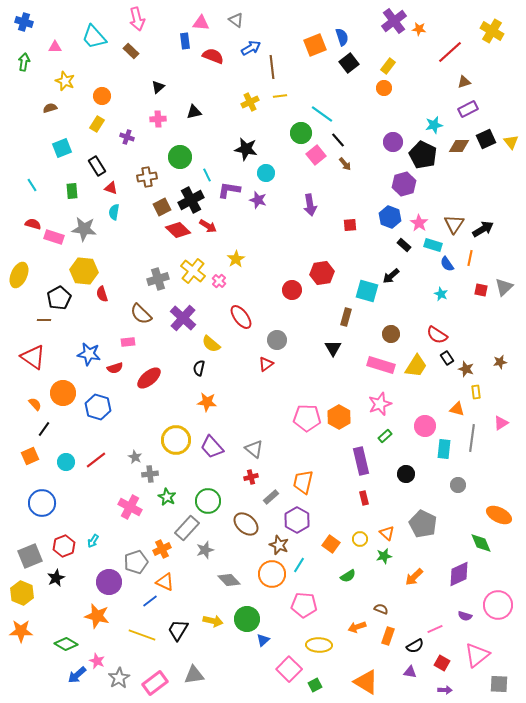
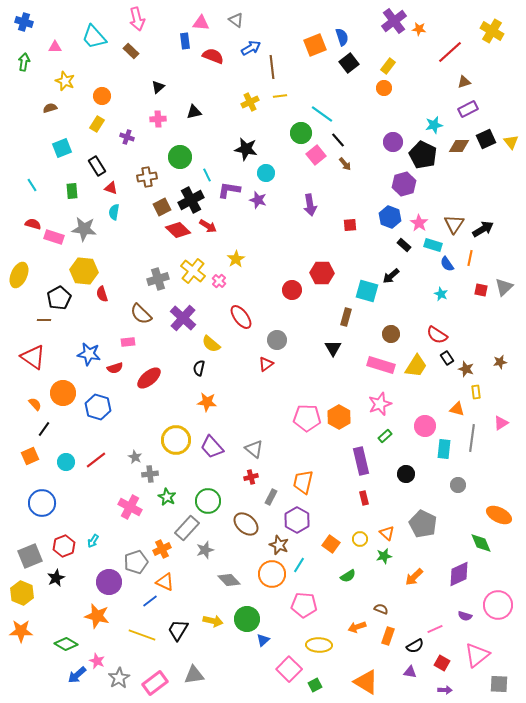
red hexagon at (322, 273): rotated 10 degrees clockwise
gray rectangle at (271, 497): rotated 21 degrees counterclockwise
